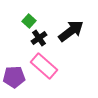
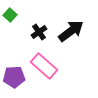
green square: moved 19 px left, 6 px up
black cross: moved 6 px up
